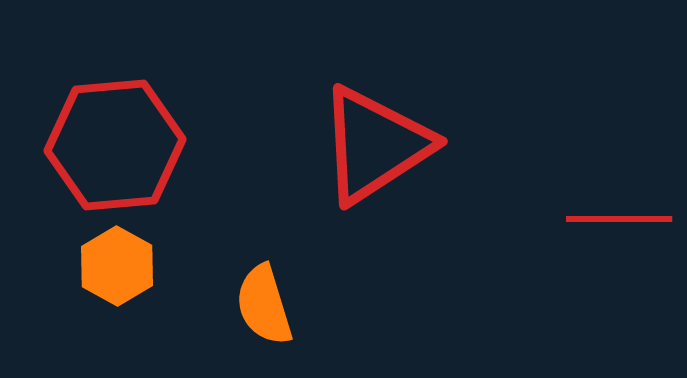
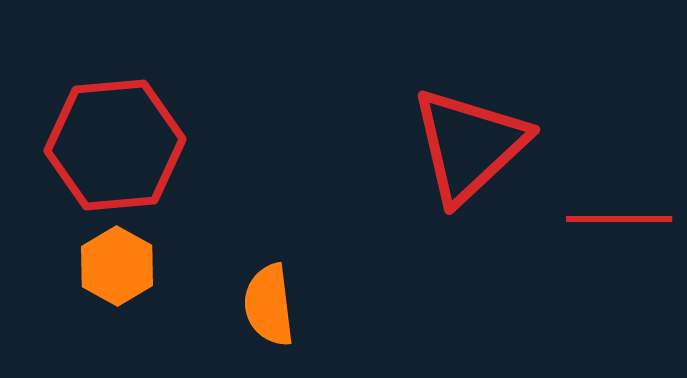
red triangle: moved 94 px right; rotated 10 degrees counterclockwise
orange semicircle: moved 5 px right; rotated 10 degrees clockwise
